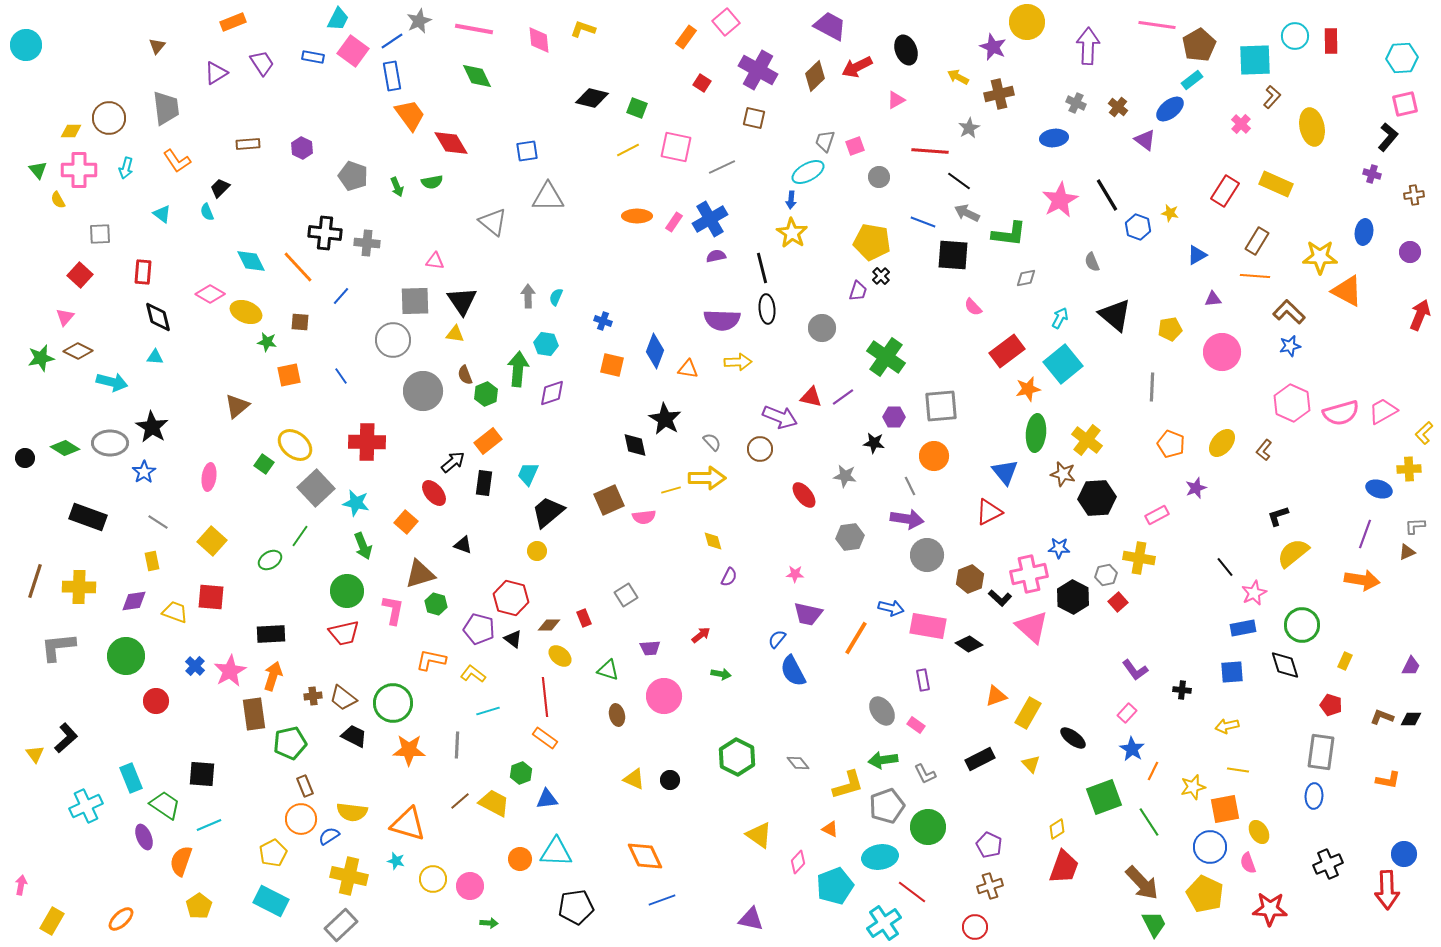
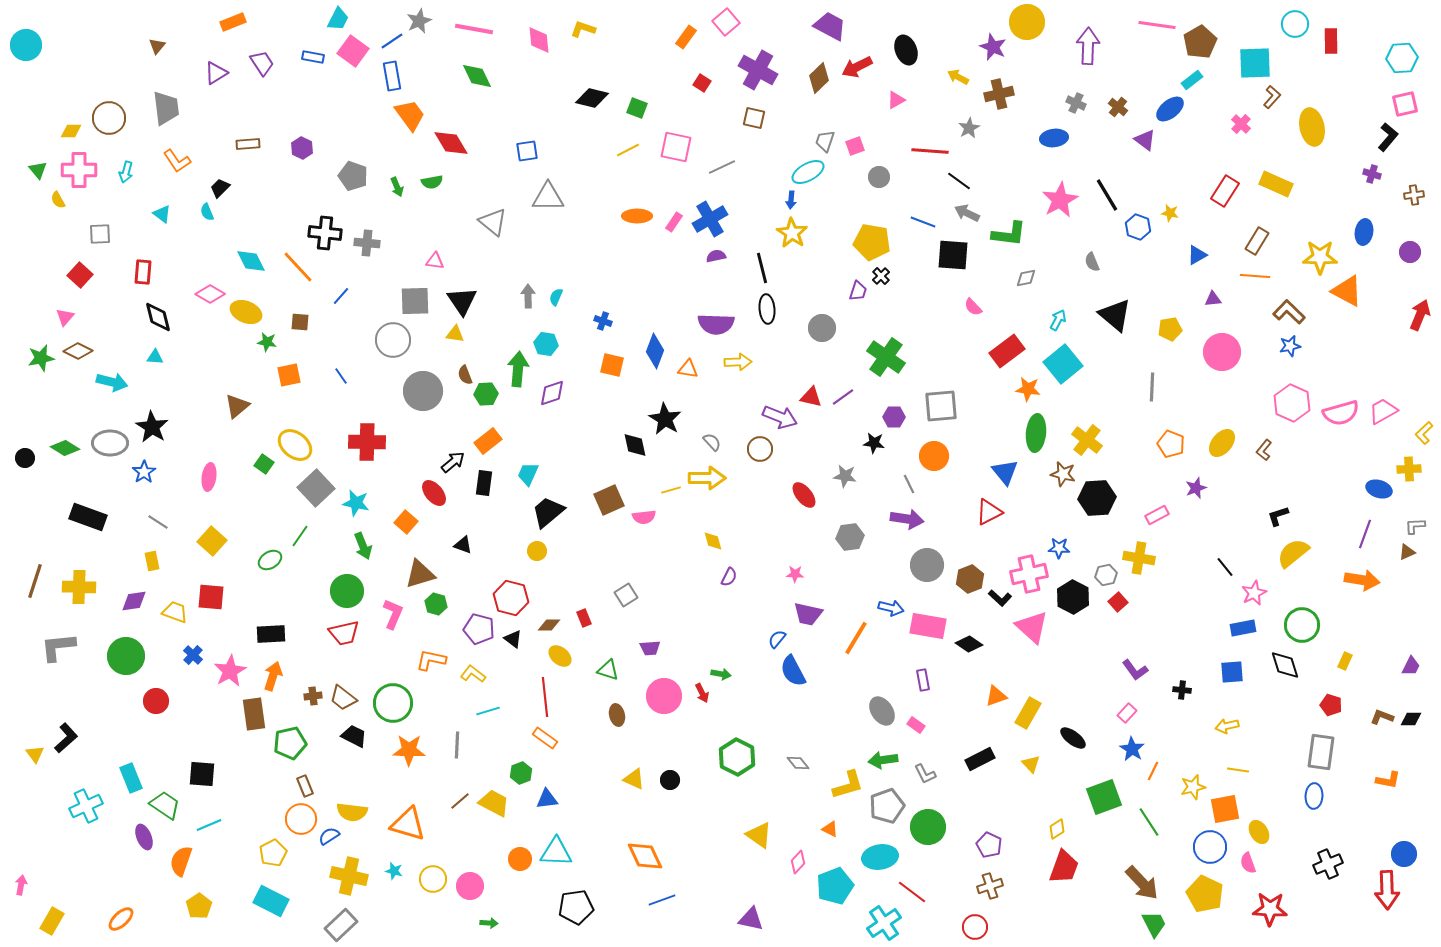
cyan circle at (1295, 36): moved 12 px up
brown pentagon at (1199, 45): moved 1 px right, 3 px up
cyan square at (1255, 60): moved 3 px down
brown diamond at (815, 76): moved 4 px right, 2 px down
cyan arrow at (126, 168): moved 4 px down
cyan arrow at (1060, 318): moved 2 px left, 2 px down
purple semicircle at (722, 320): moved 6 px left, 4 px down
orange star at (1028, 389): rotated 20 degrees clockwise
green hexagon at (486, 394): rotated 20 degrees clockwise
gray line at (910, 486): moved 1 px left, 2 px up
gray circle at (927, 555): moved 10 px down
pink L-shape at (393, 610): moved 4 px down; rotated 12 degrees clockwise
red arrow at (701, 635): moved 1 px right, 58 px down; rotated 102 degrees clockwise
blue cross at (195, 666): moved 2 px left, 11 px up
cyan star at (396, 861): moved 2 px left, 10 px down
